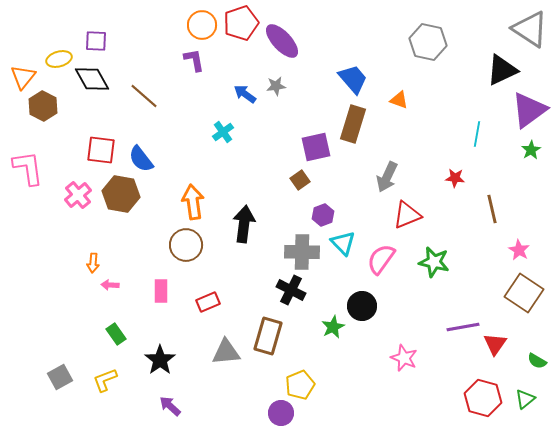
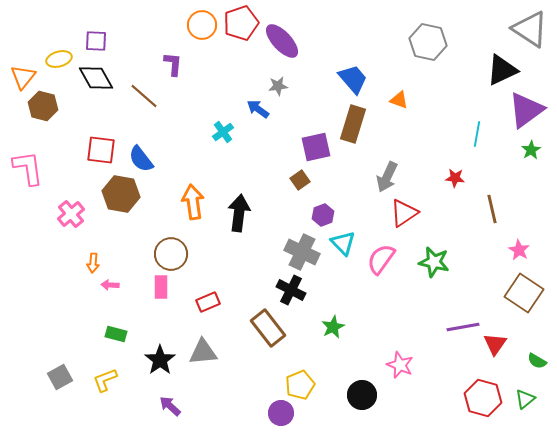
purple L-shape at (194, 60): moved 21 px left, 4 px down; rotated 15 degrees clockwise
black diamond at (92, 79): moved 4 px right, 1 px up
gray star at (276, 86): moved 2 px right
blue arrow at (245, 94): moved 13 px right, 15 px down
brown hexagon at (43, 106): rotated 12 degrees counterclockwise
purple triangle at (529, 110): moved 3 px left
pink cross at (78, 195): moved 7 px left, 19 px down
red triangle at (407, 215): moved 3 px left, 2 px up; rotated 12 degrees counterclockwise
black arrow at (244, 224): moved 5 px left, 11 px up
brown circle at (186, 245): moved 15 px left, 9 px down
gray cross at (302, 252): rotated 24 degrees clockwise
pink rectangle at (161, 291): moved 4 px up
black circle at (362, 306): moved 89 px down
green rectangle at (116, 334): rotated 40 degrees counterclockwise
brown rectangle at (268, 336): moved 8 px up; rotated 54 degrees counterclockwise
gray triangle at (226, 352): moved 23 px left
pink star at (404, 358): moved 4 px left, 7 px down
